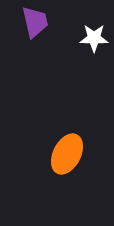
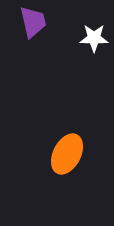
purple trapezoid: moved 2 px left
